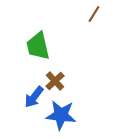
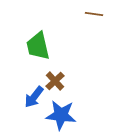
brown line: rotated 66 degrees clockwise
